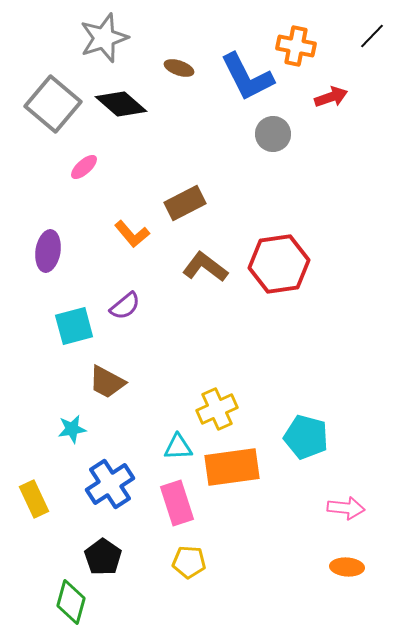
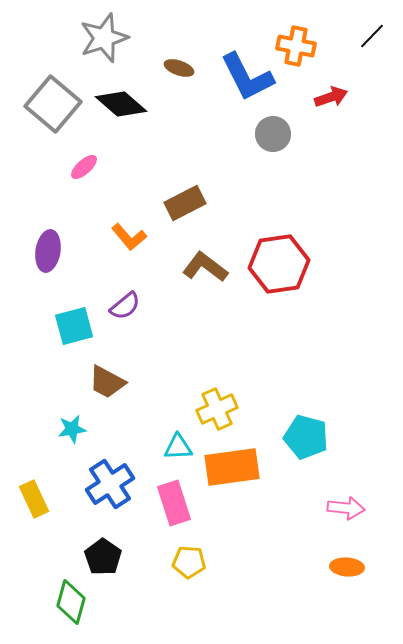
orange L-shape: moved 3 px left, 3 px down
pink rectangle: moved 3 px left
